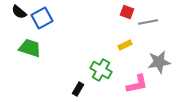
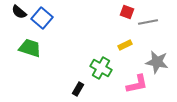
blue square: rotated 20 degrees counterclockwise
gray star: moved 2 px left; rotated 20 degrees clockwise
green cross: moved 2 px up
